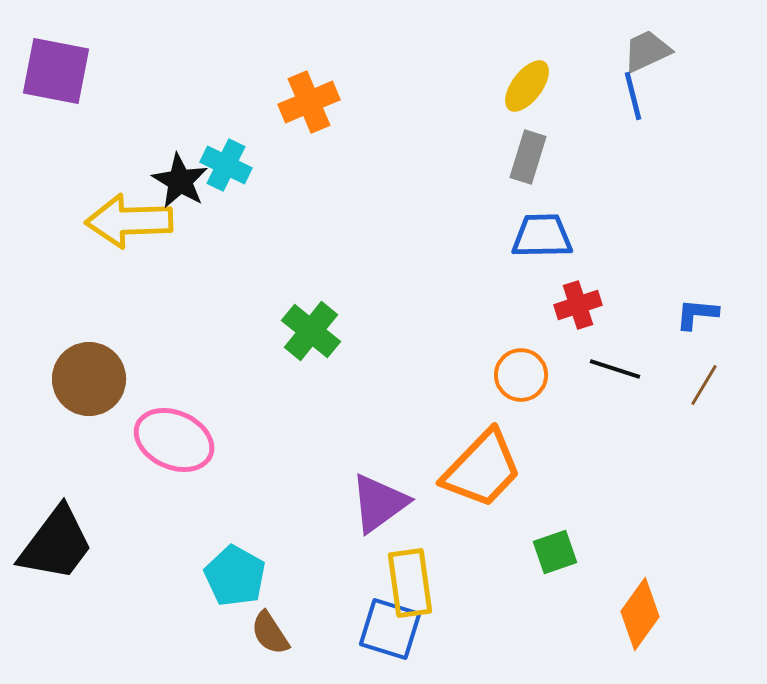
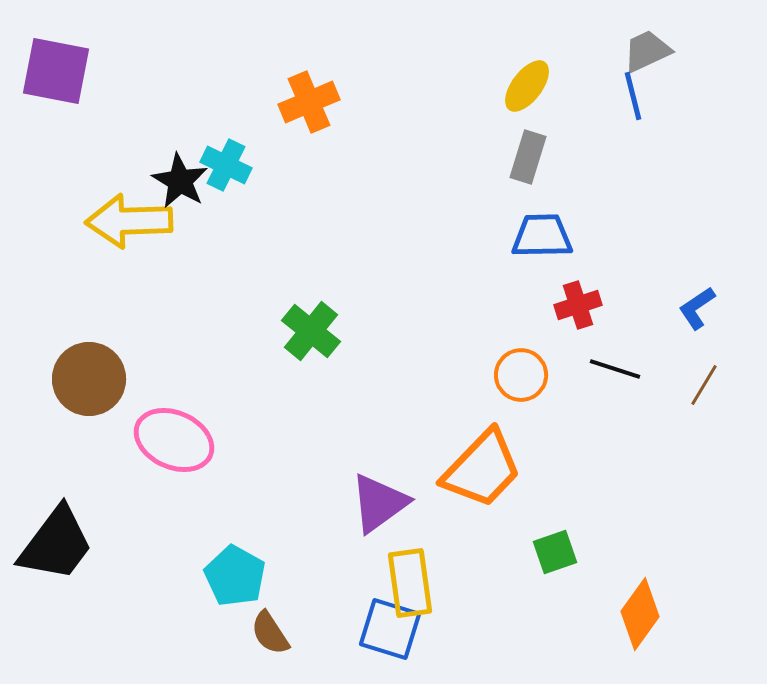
blue L-shape: moved 6 px up; rotated 39 degrees counterclockwise
